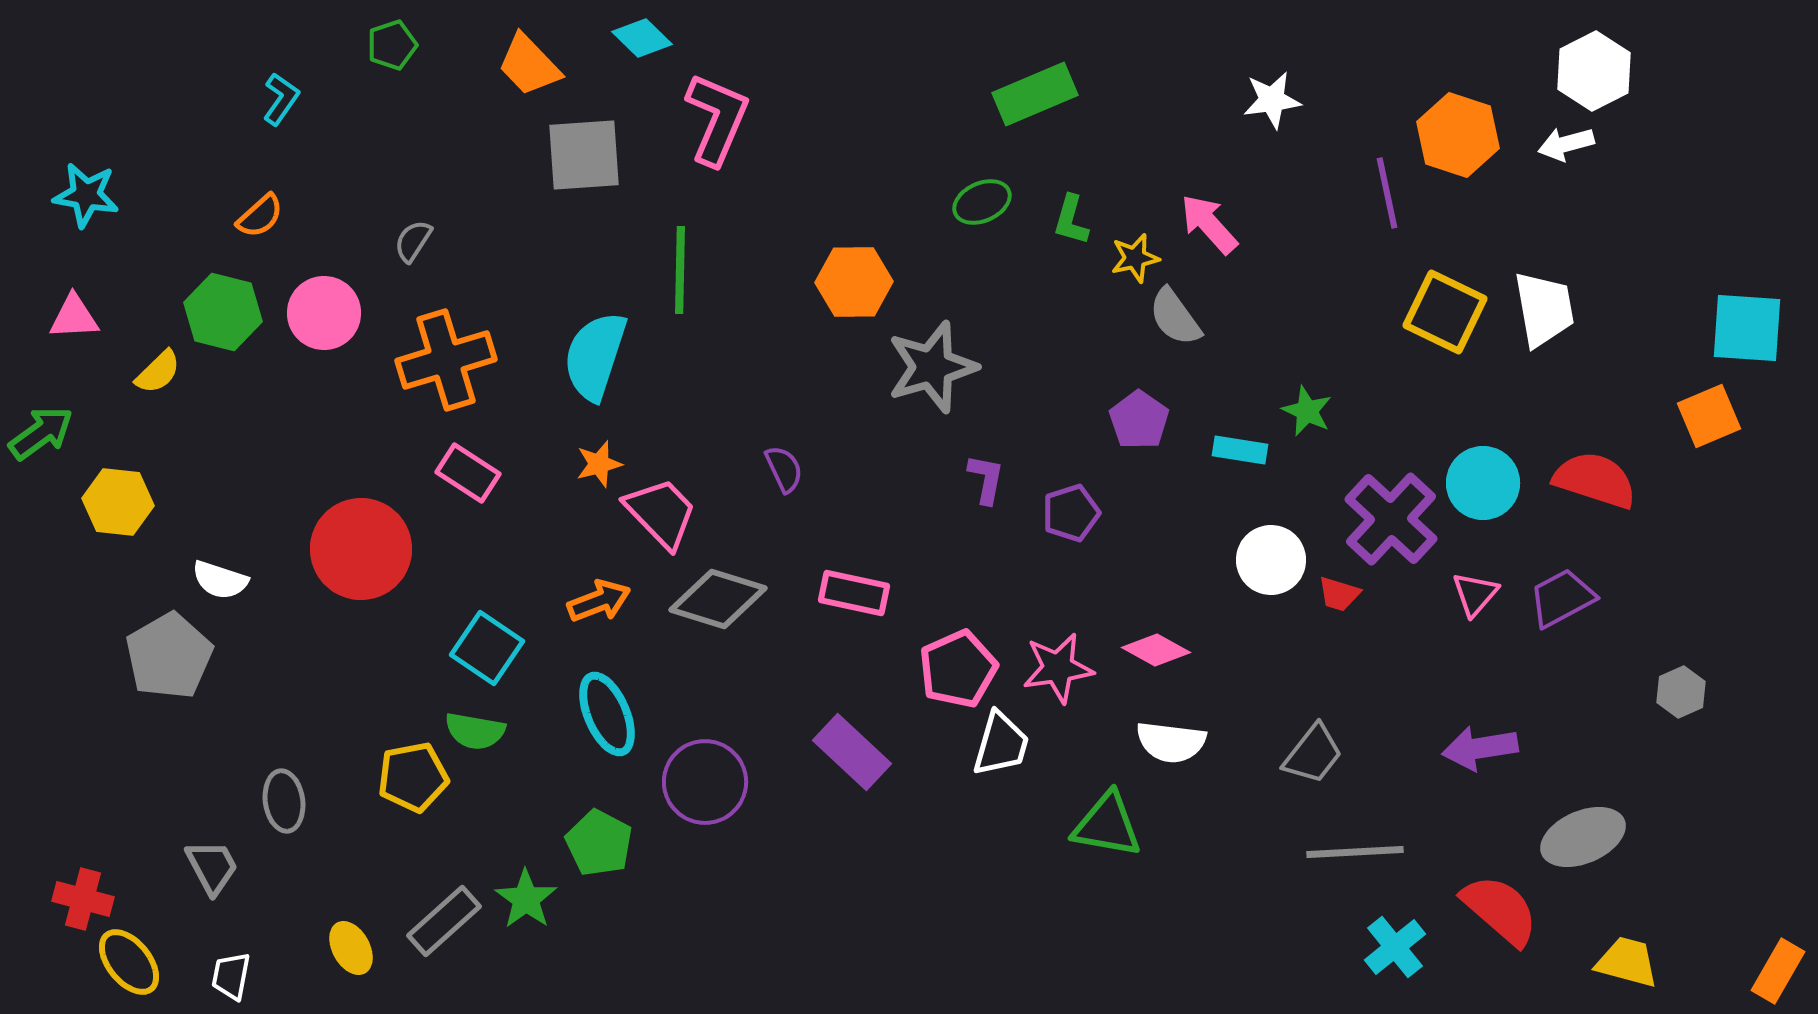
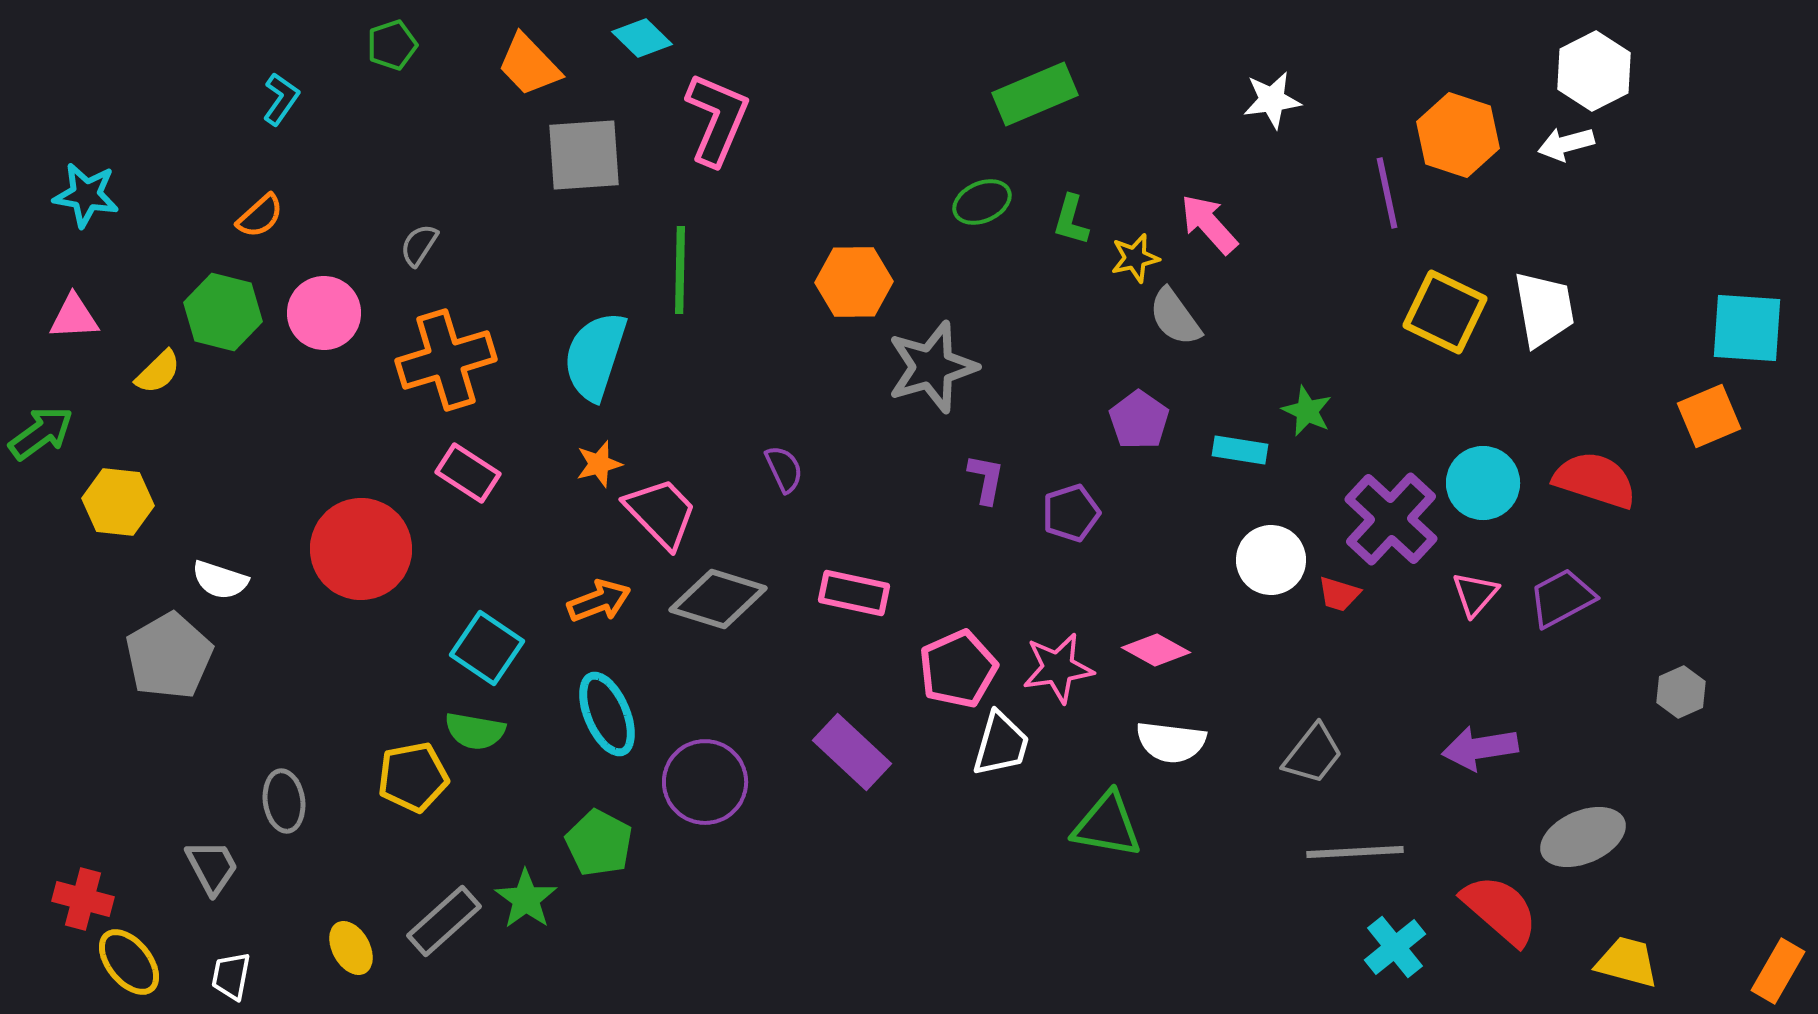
gray semicircle at (413, 241): moved 6 px right, 4 px down
